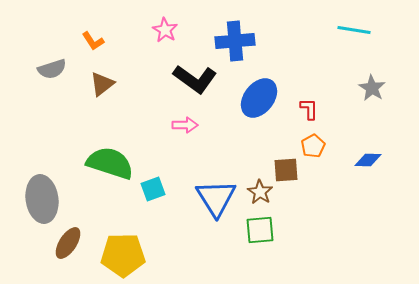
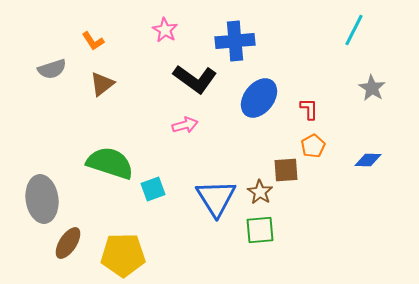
cyan line: rotated 72 degrees counterclockwise
pink arrow: rotated 15 degrees counterclockwise
